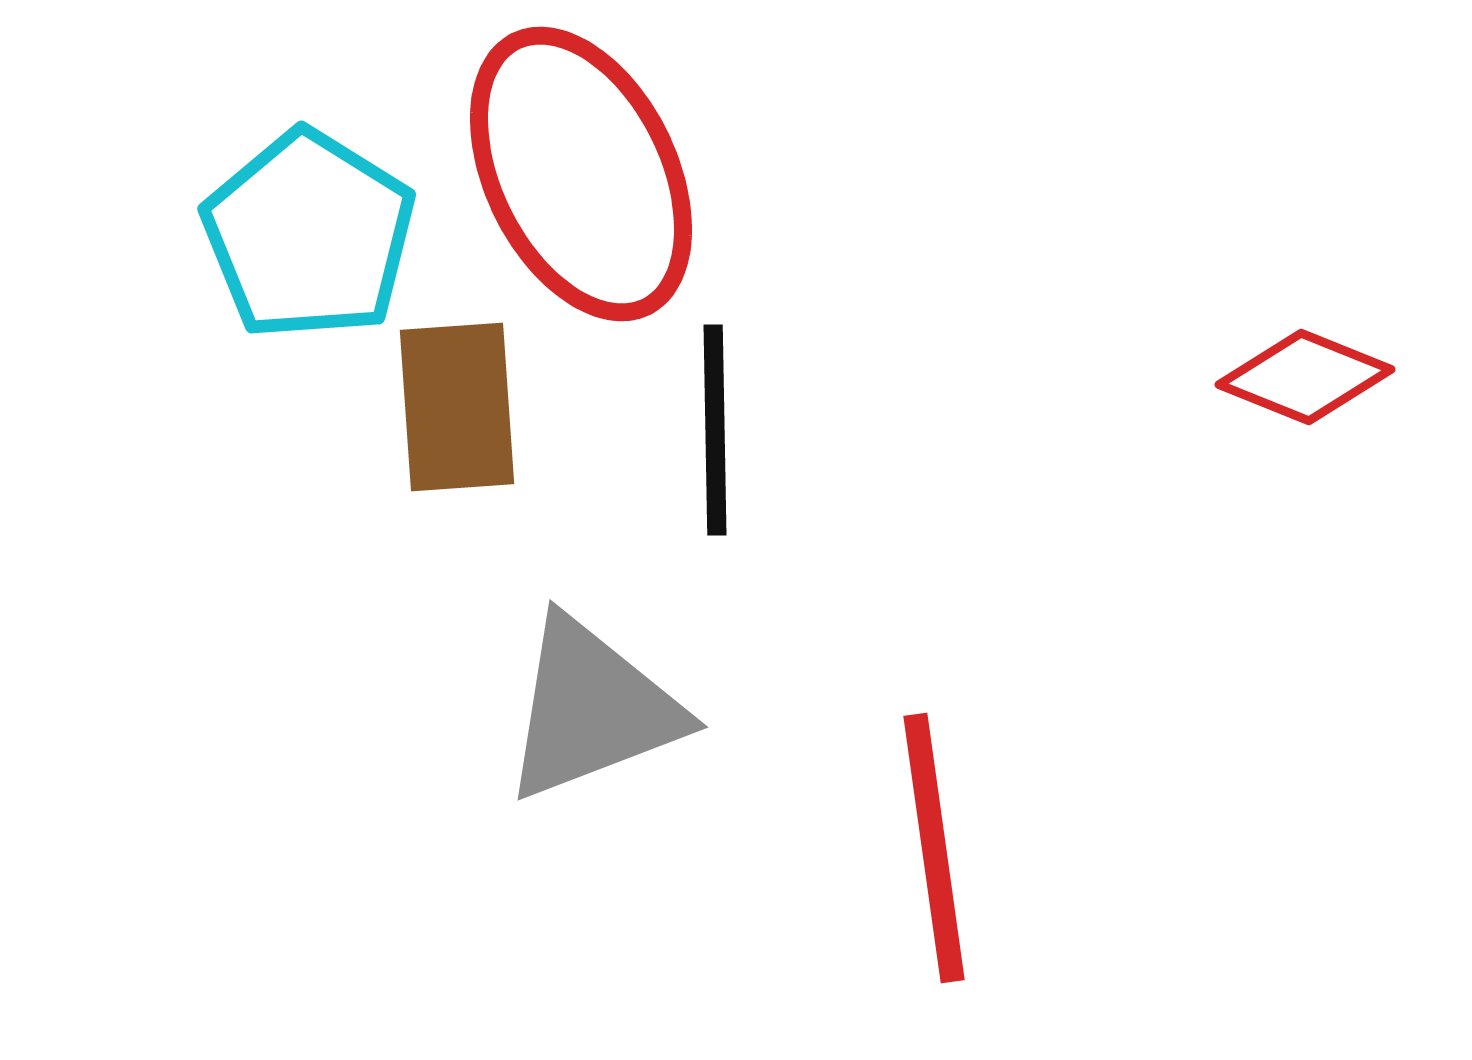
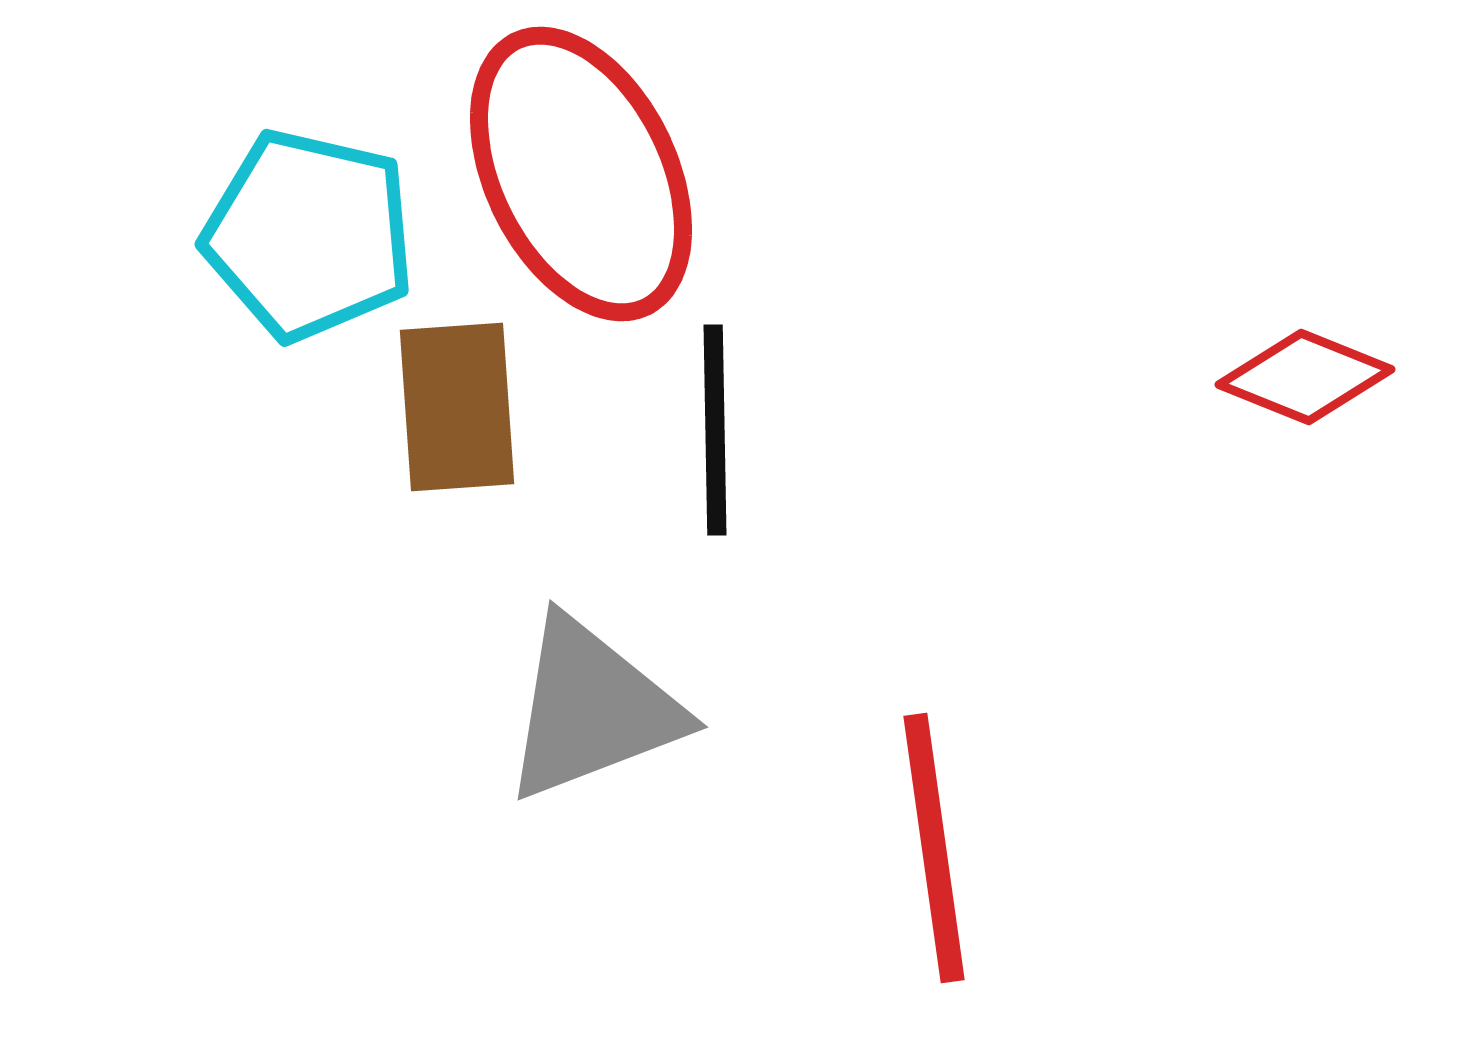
cyan pentagon: rotated 19 degrees counterclockwise
